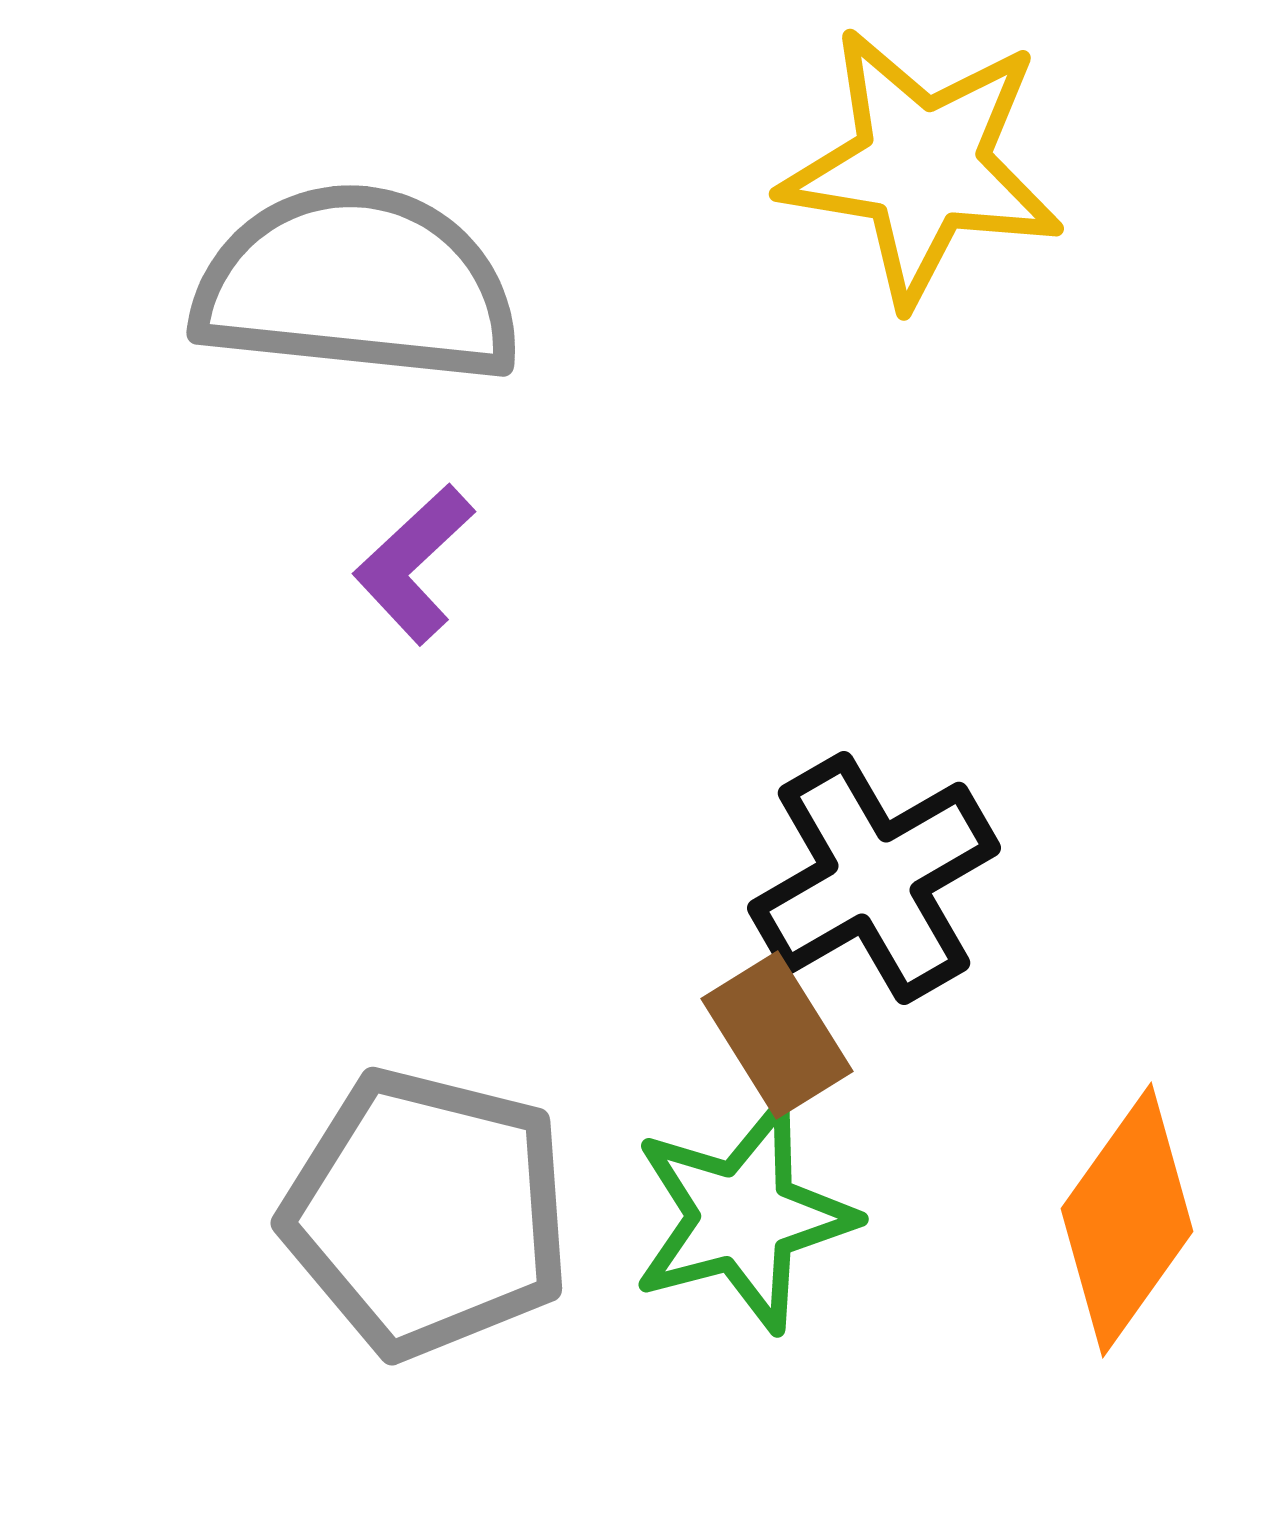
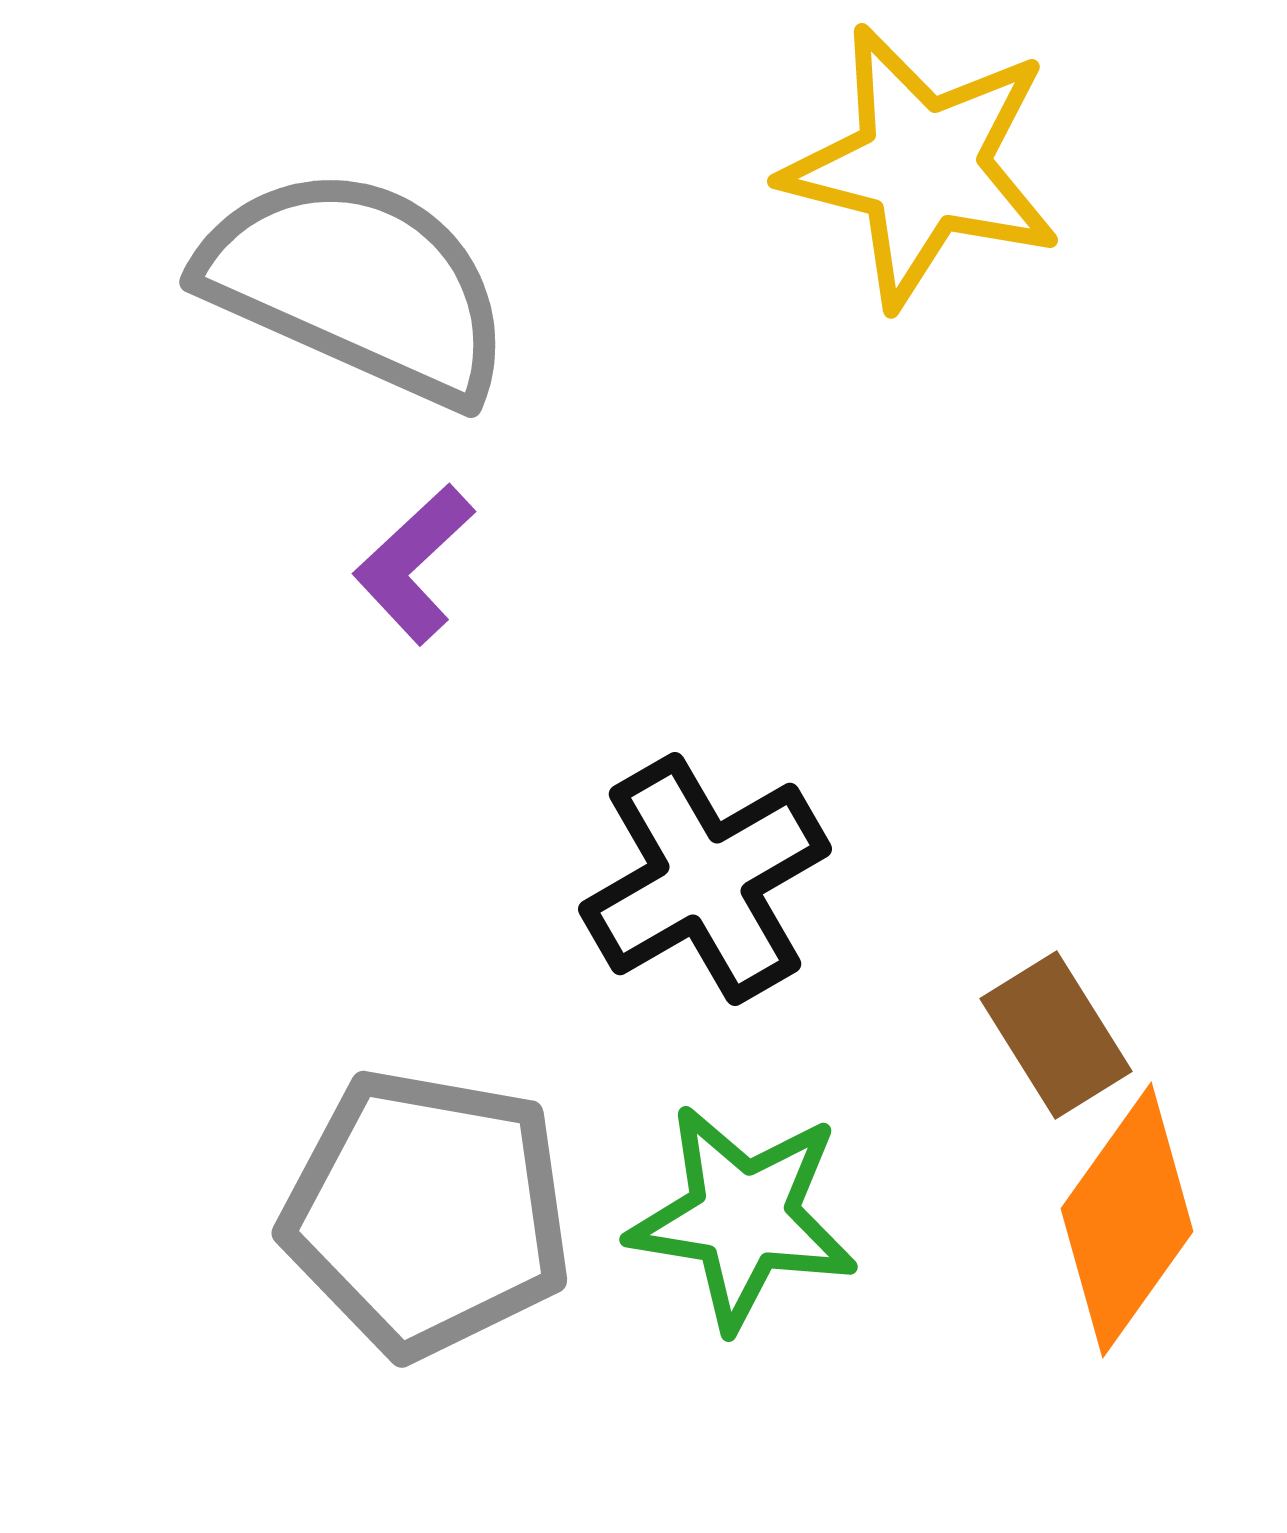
yellow star: rotated 5 degrees clockwise
gray semicircle: rotated 18 degrees clockwise
black cross: moved 169 px left, 1 px down
brown rectangle: moved 279 px right
gray pentagon: rotated 4 degrees counterclockwise
green star: rotated 24 degrees clockwise
